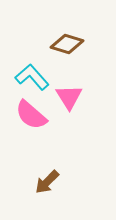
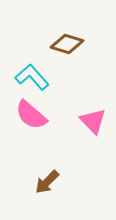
pink triangle: moved 24 px right, 24 px down; rotated 12 degrees counterclockwise
